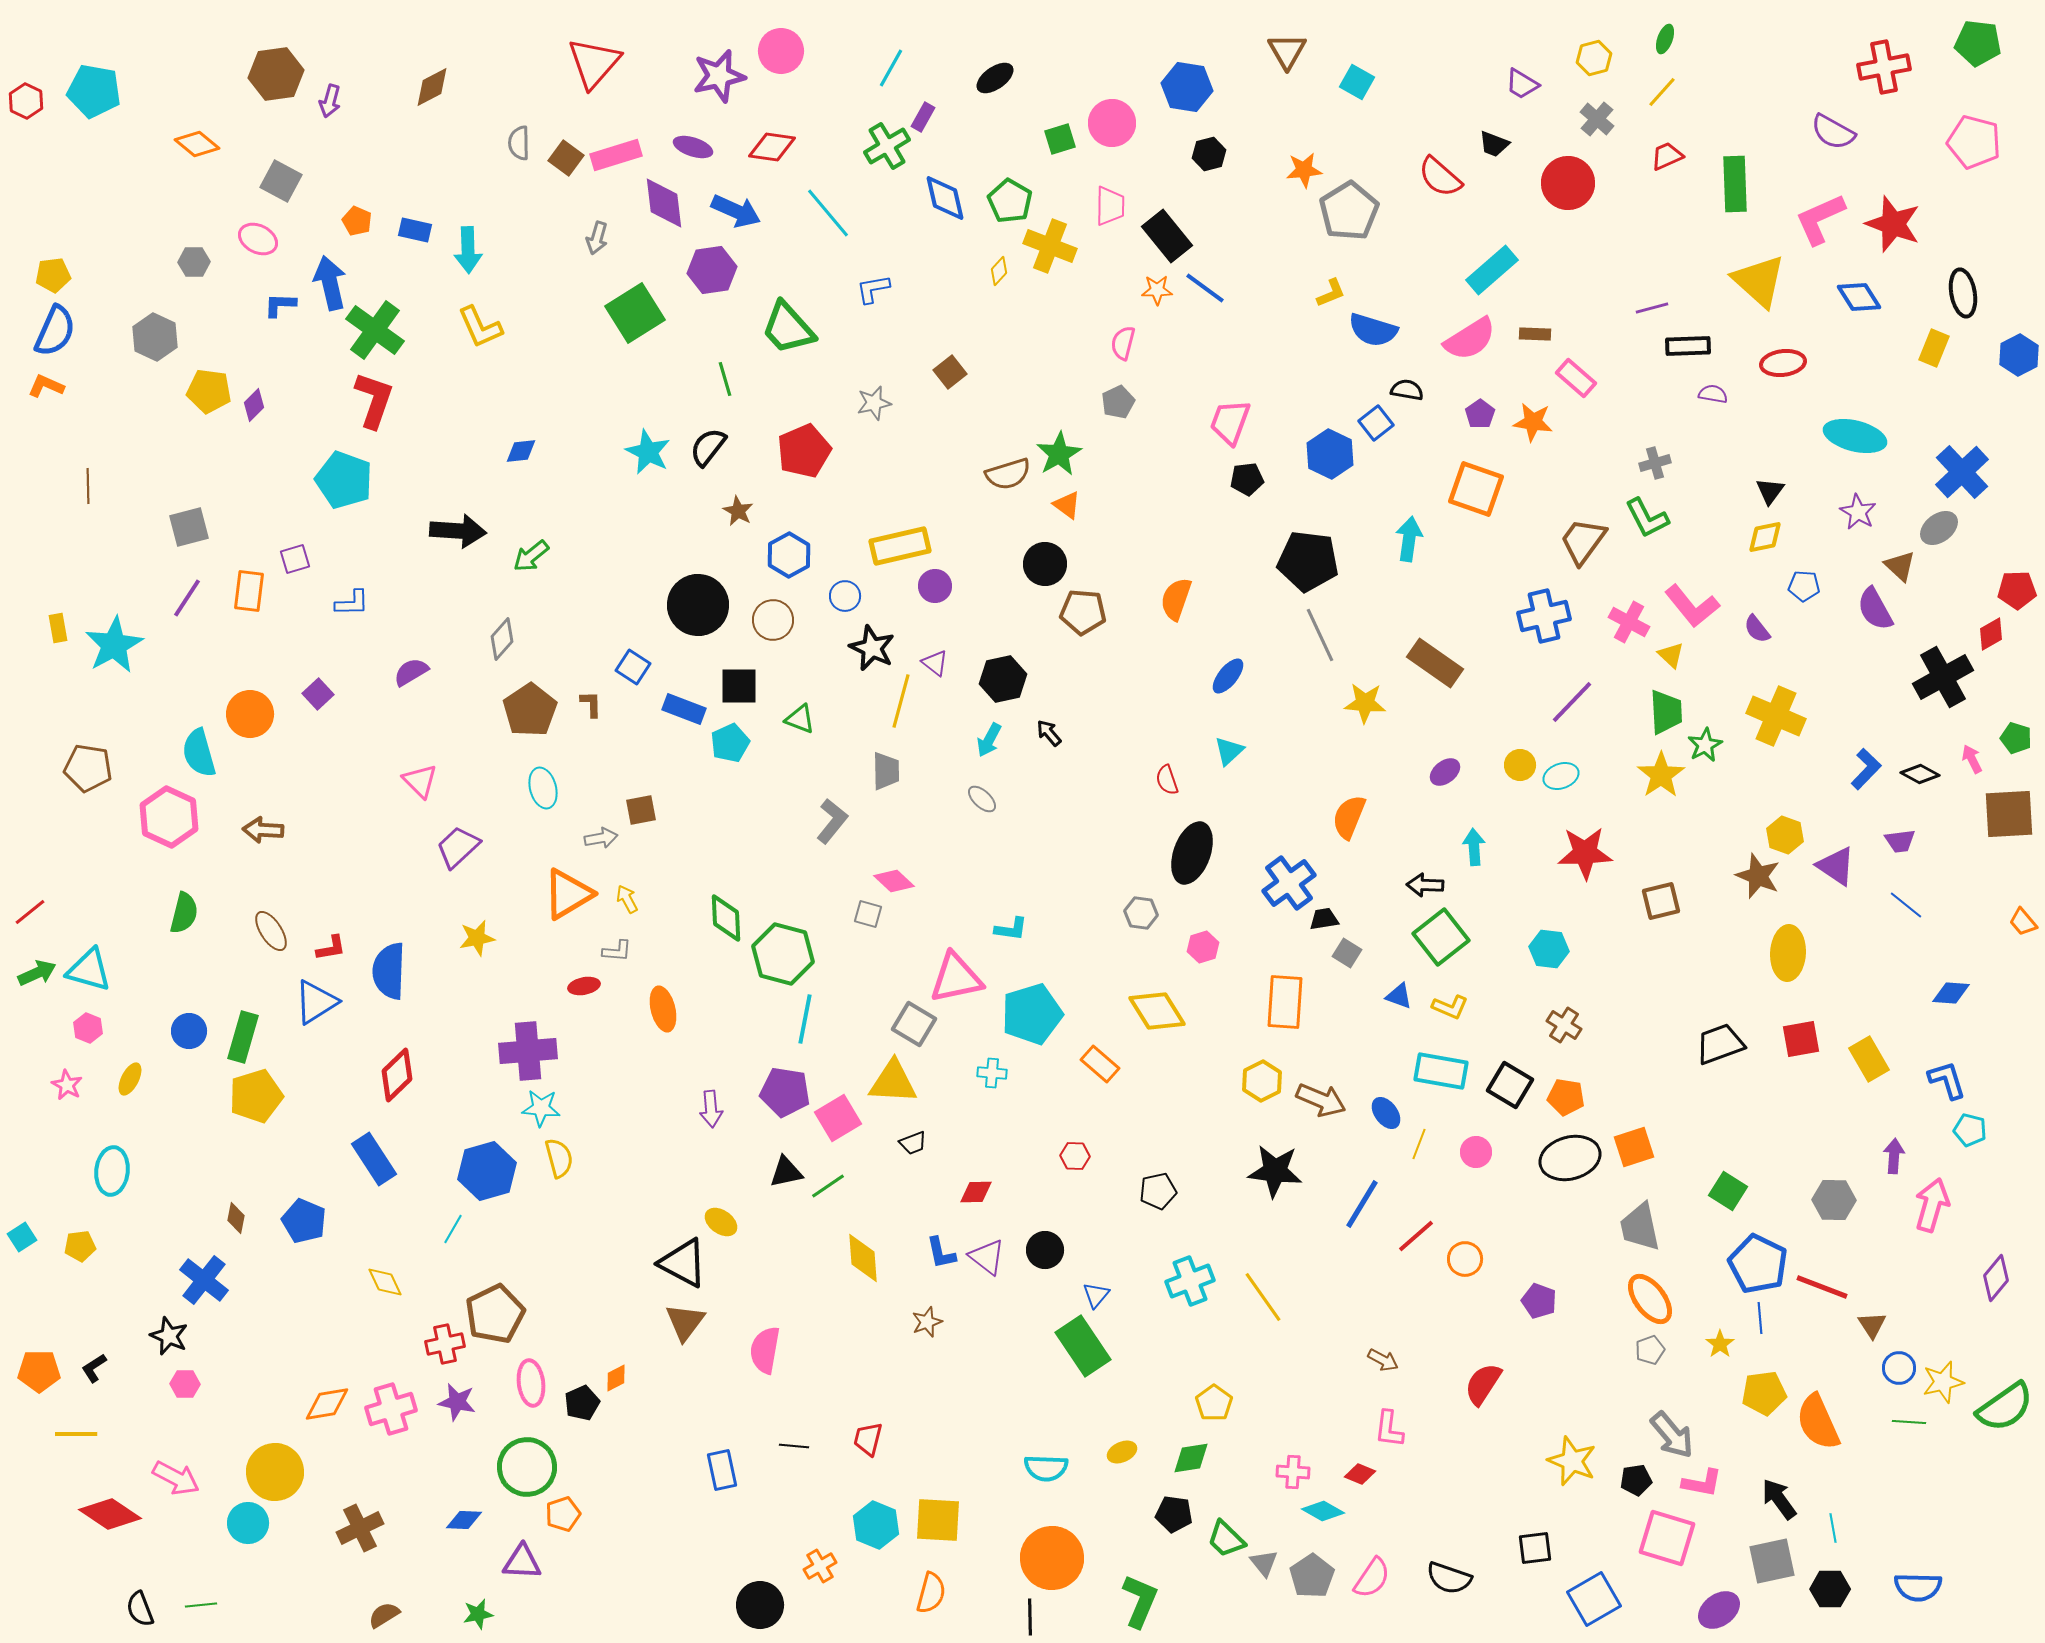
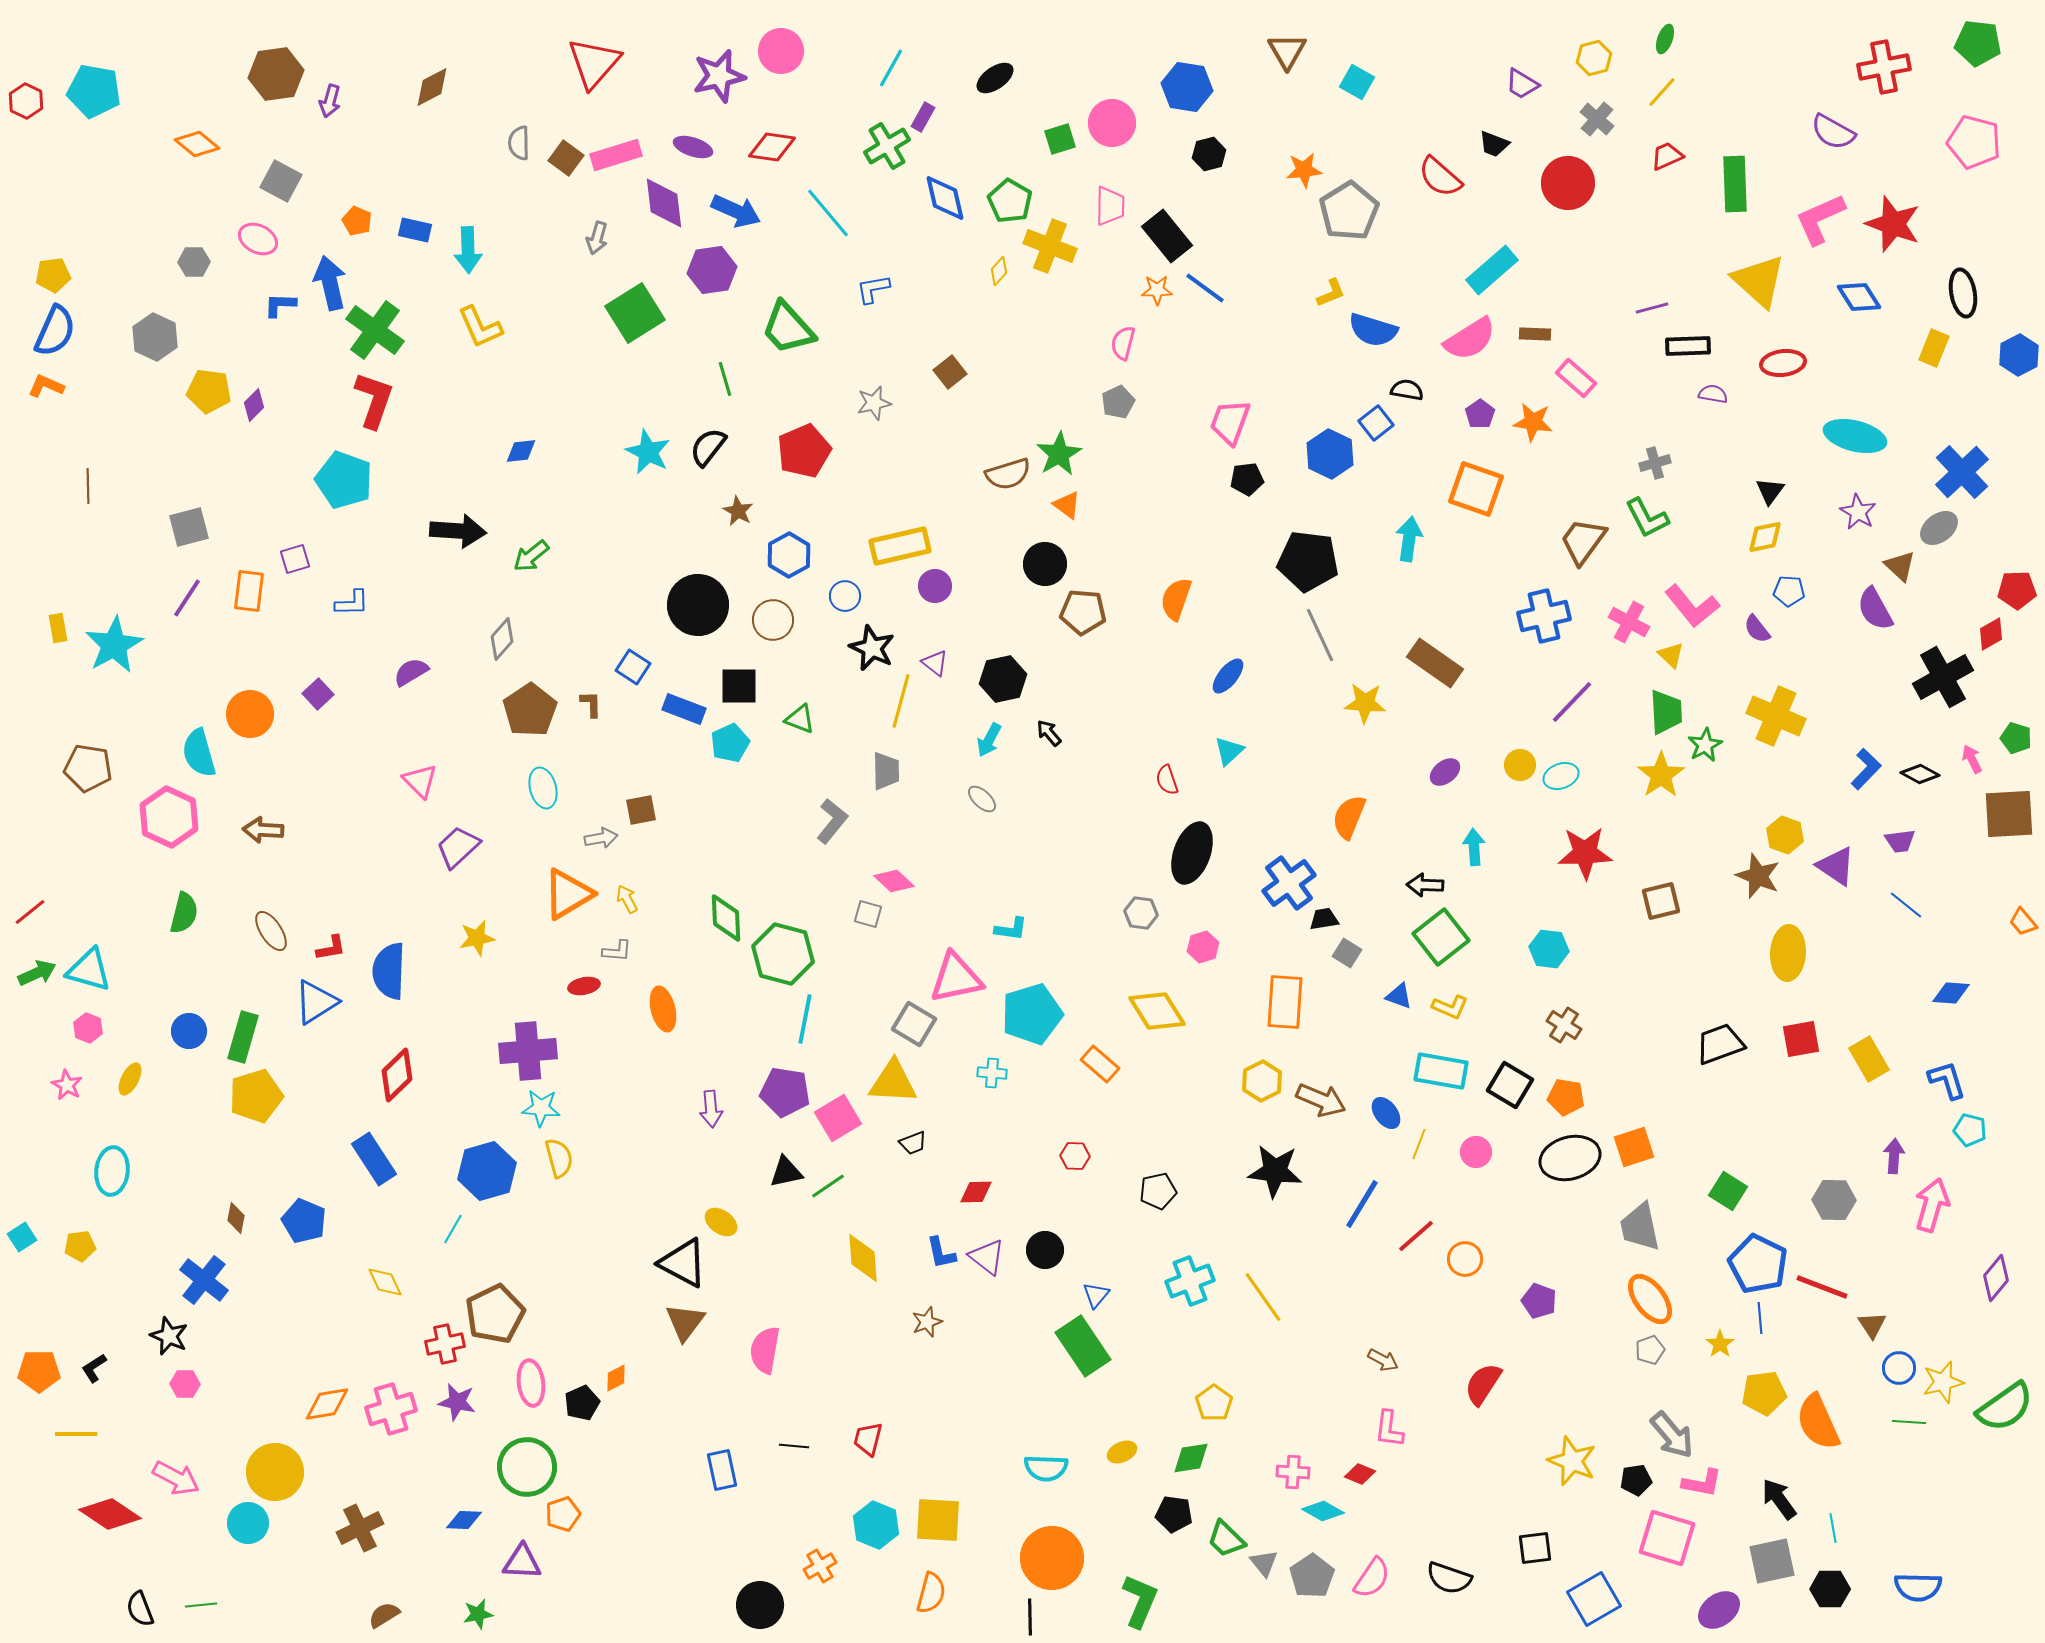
blue pentagon at (1804, 586): moved 15 px left, 5 px down
